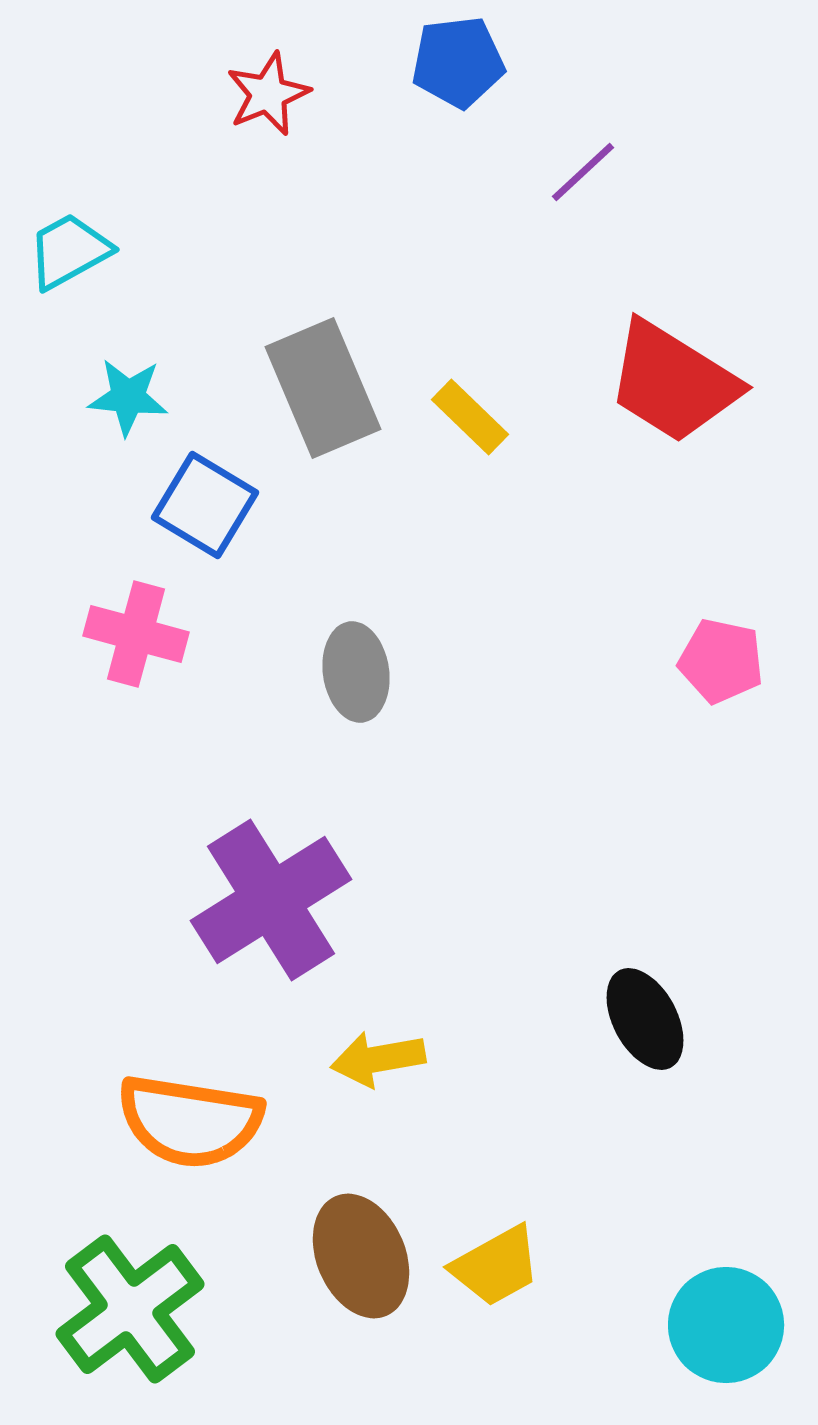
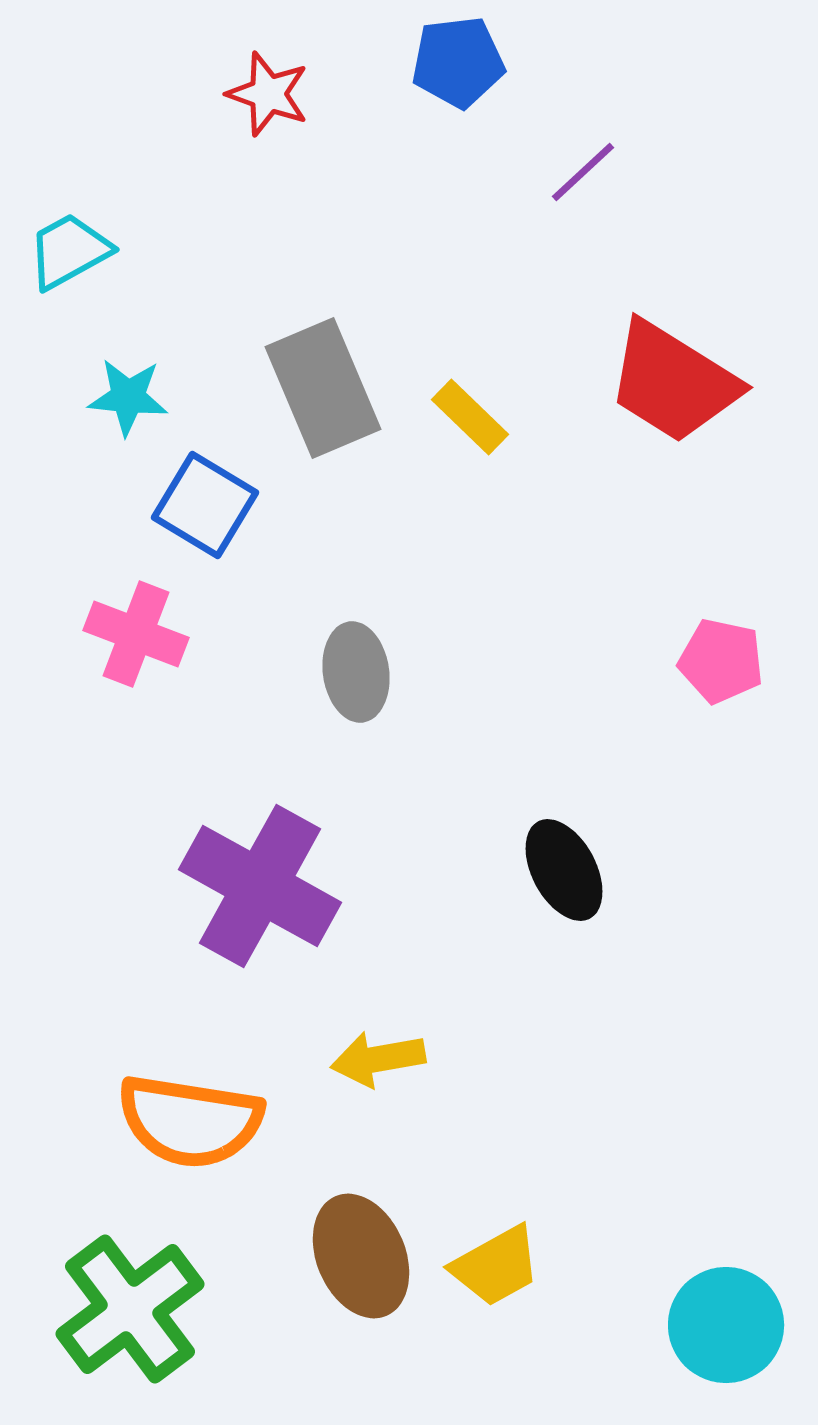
red star: rotated 30 degrees counterclockwise
pink cross: rotated 6 degrees clockwise
purple cross: moved 11 px left, 14 px up; rotated 29 degrees counterclockwise
black ellipse: moved 81 px left, 149 px up
